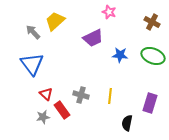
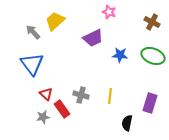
red rectangle: moved 1 px up
